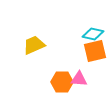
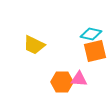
cyan diamond: moved 2 px left
yellow trapezoid: rotated 130 degrees counterclockwise
